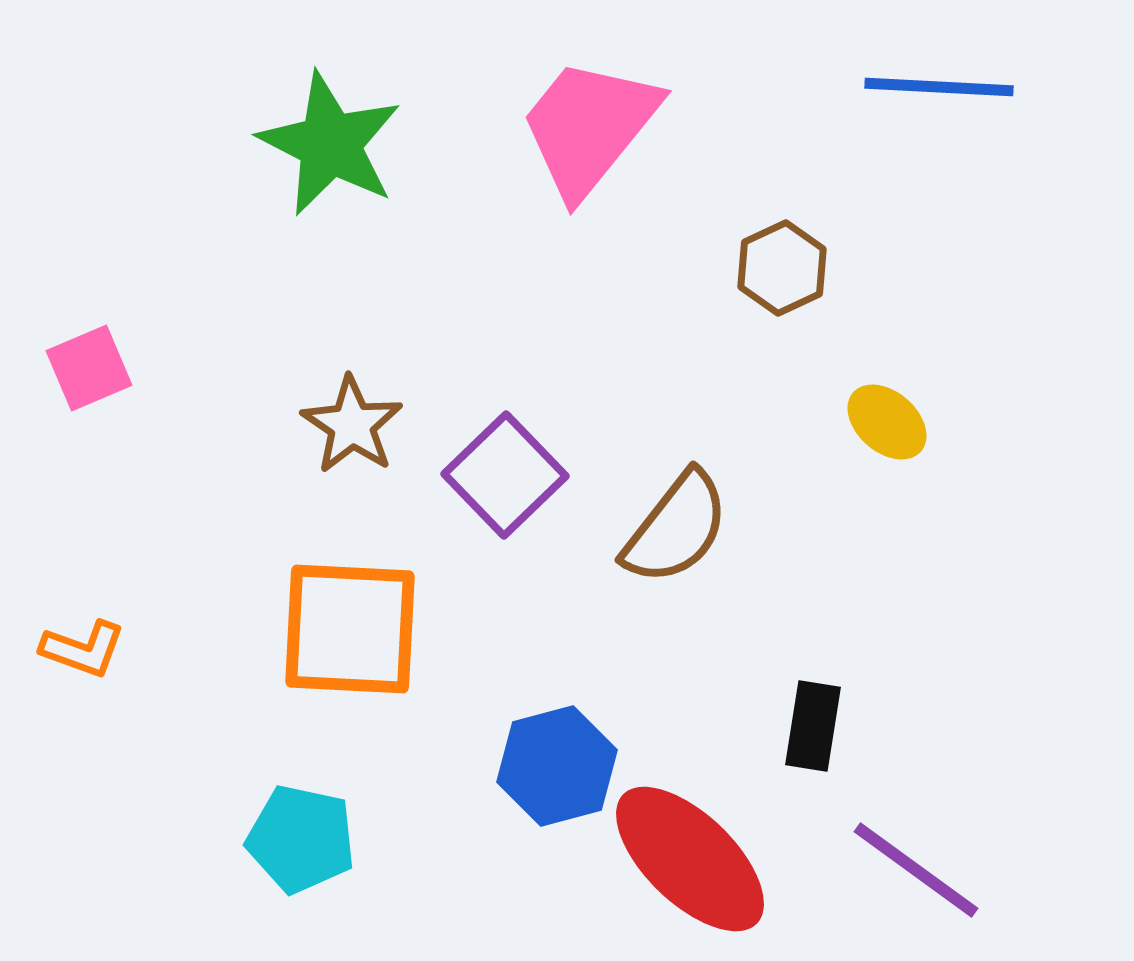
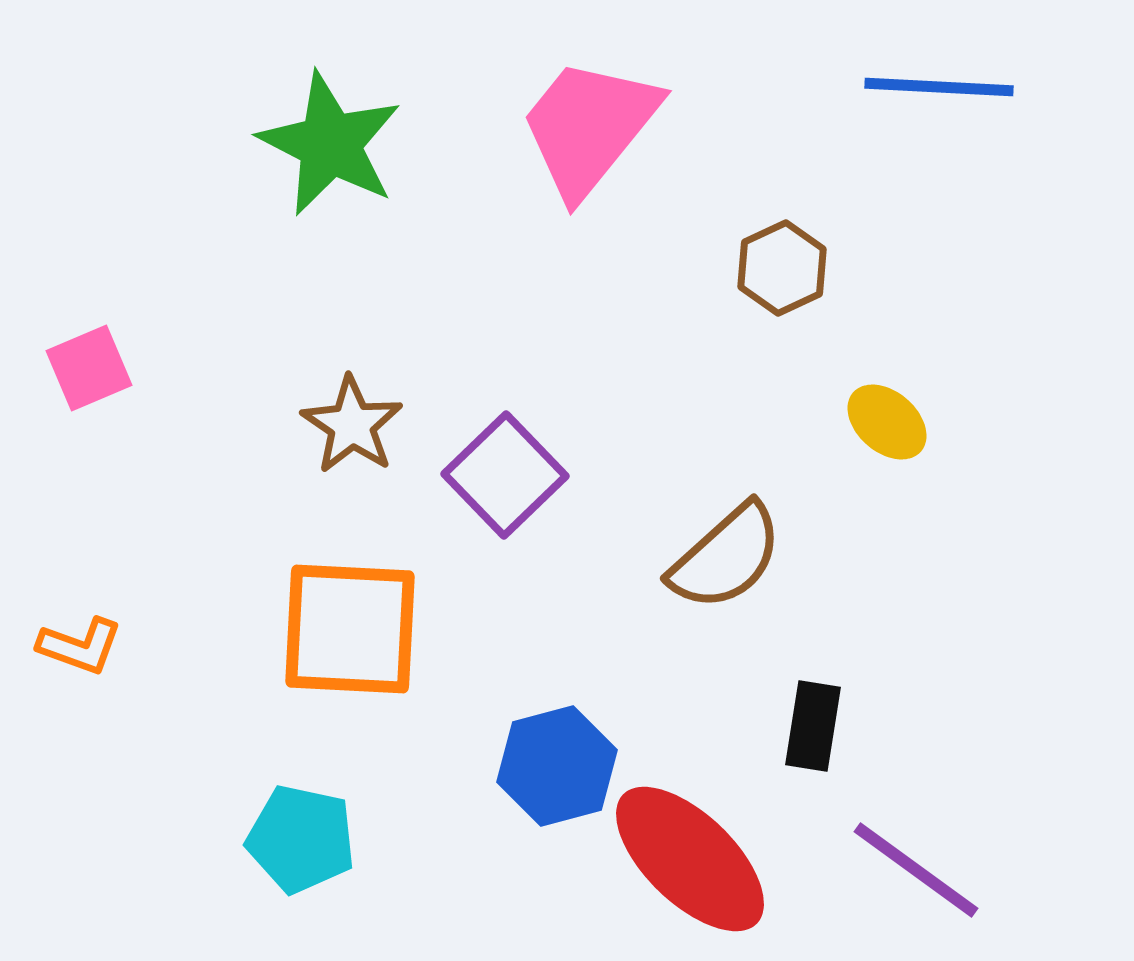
brown semicircle: moved 50 px right, 29 px down; rotated 10 degrees clockwise
orange L-shape: moved 3 px left, 3 px up
